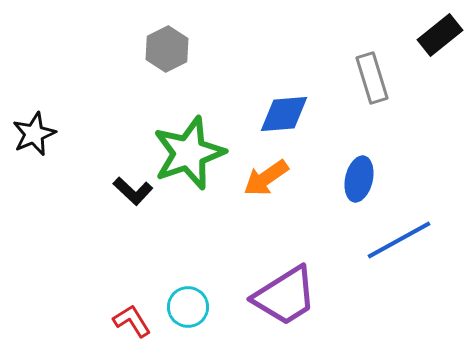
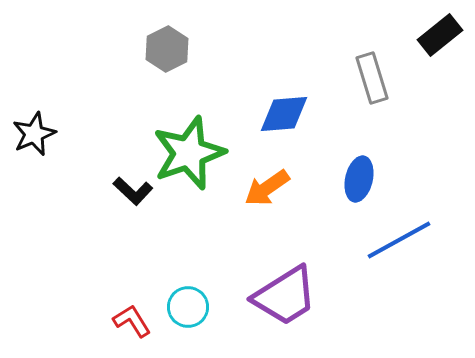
orange arrow: moved 1 px right, 10 px down
